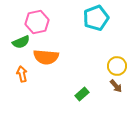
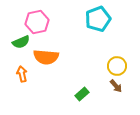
cyan pentagon: moved 2 px right, 1 px down
